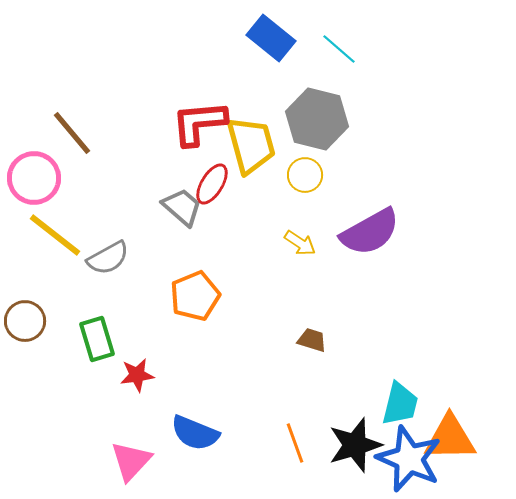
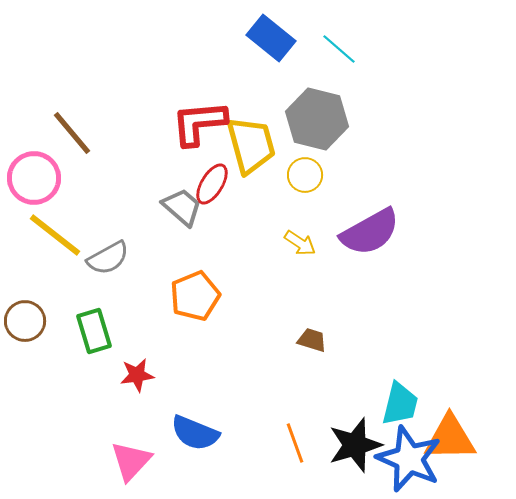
green rectangle: moved 3 px left, 8 px up
